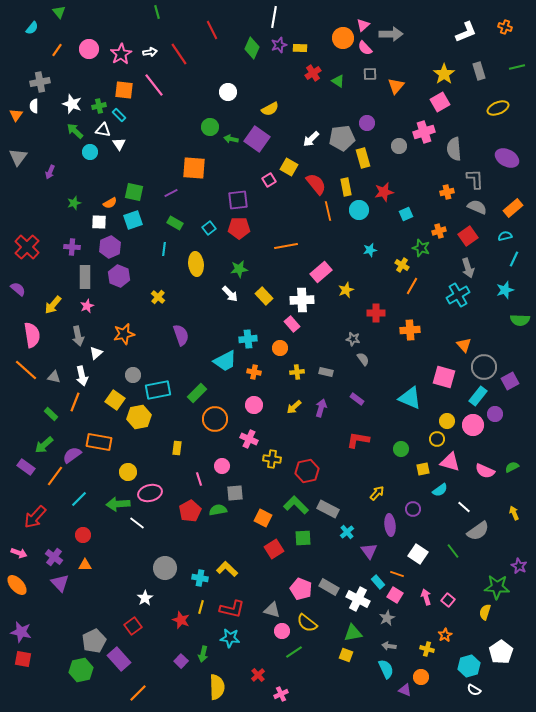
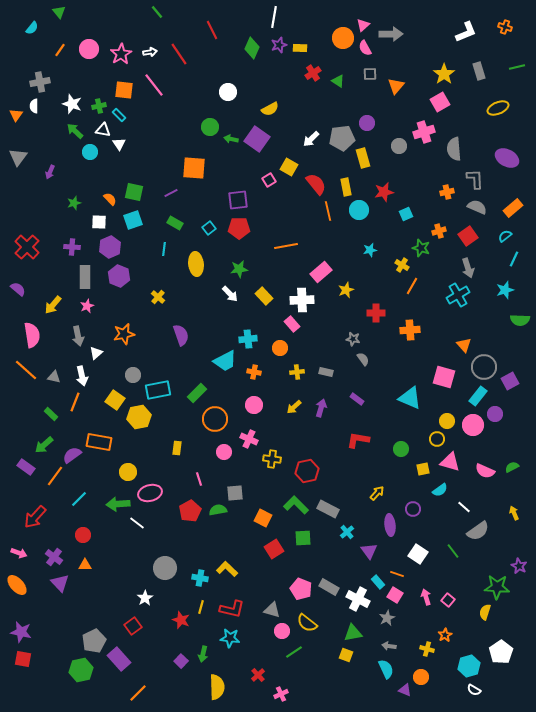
green line at (157, 12): rotated 24 degrees counterclockwise
pink semicircle at (365, 48): rotated 14 degrees clockwise
orange line at (57, 50): moved 3 px right
orange semicircle at (110, 203): moved 4 px up; rotated 104 degrees counterclockwise
cyan semicircle at (505, 236): rotated 24 degrees counterclockwise
pink circle at (222, 466): moved 2 px right, 14 px up
